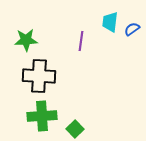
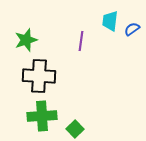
cyan trapezoid: moved 1 px up
green star: rotated 15 degrees counterclockwise
